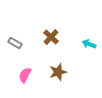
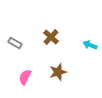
cyan arrow: moved 1 px right, 1 px down
pink semicircle: moved 2 px down
